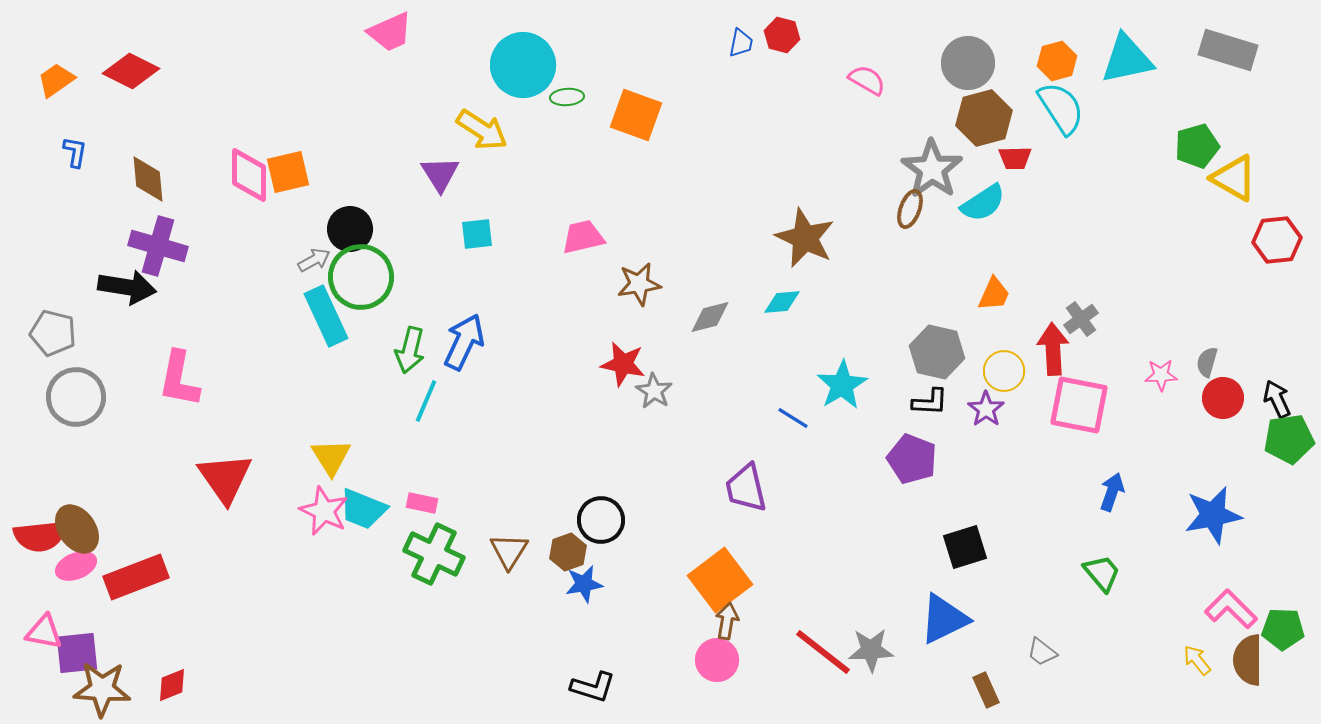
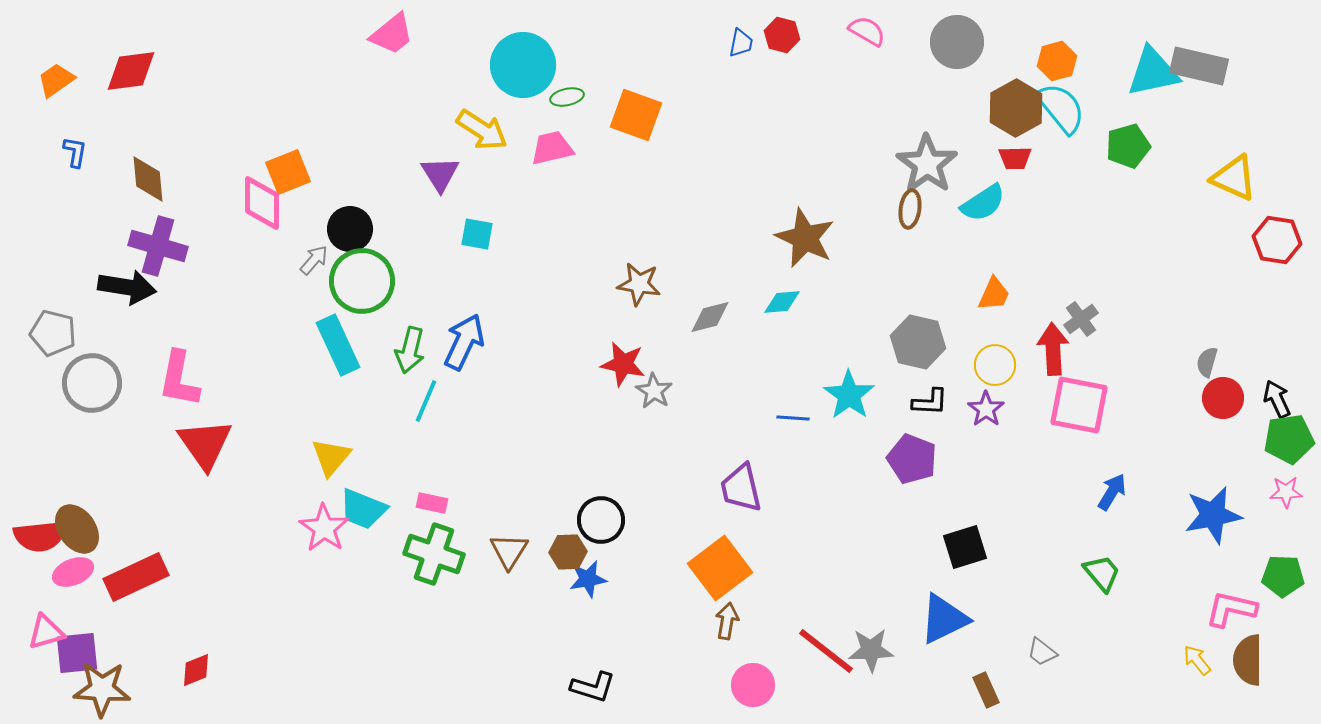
pink trapezoid at (390, 32): moved 2 px right, 2 px down; rotated 15 degrees counterclockwise
gray rectangle at (1228, 50): moved 29 px left, 16 px down; rotated 4 degrees counterclockwise
cyan triangle at (1127, 59): moved 26 px right, 13 px down
gray circle at (968, 63): moved 11 px left, 21 px up
red diamond at (131, 71): rotated 34 degrees counterclockwise
pink semicircle at (867, 80): moved 49 px up
green ellipse at (567, 97): rotated 8 degrees counterclockwise
cyan semicircle at (1061, 108): rotated 6 degrees counterclockwise
brown hexagon at (984, 118): moved 32 px right, 10 px up; rotated 14 degrees counterclockwise
green pentagon at (1197, 146): moved 69 px left
gray star at (932, 169): moved 5 px left, 5 px up
orange square at (288, 172): rotated 9 degrees counterclockwise
pink diamond at (249, 175): moved 13 px right, 28 px down
yellow triangle at (1234, 178): rotated 6 degrees counterclockwise
brown ellipse at (910, 209): rotated 12 degrees counterclockwise
cyan square at (477, 234): rotated 16 degrees clockwise
pink trapezoid at (583, 237): moved 31 px left, 89 px up
red hexagon at (1277, 240): rotated 15 degrees clockwise
gray arrow at (314, 260): rotated 20 degrees counterclockwise
green circle at (361, 277): moved 1 px right, 4 px down
brown star at (639, 284): rotated 18 degrees clockwise
cyan rectangle at (326, 316): moved 12 px right, 29 px down
gray hexagon at (937, 352): moved 19 px left, 10 px up
yellow circle at (1004, 371): moved 9 px left, 6 px up
pink star at (1161, 375): moved 125 px right, 117 px down
cyan star at (842, 385): moved 7 px right, 10 px down; rotated 6 degrees counterclockwise
gray circle at (76, 397): moved 16 px right, 14 px up
blue line at (793, 418): rotated 28 degrees counterclockwise
yellow triangle at (331, 457): rotated 12 degrees clockwise
red triangle at (225, 478): moved 20 px left, 34 px up
purple trapezoid at (746, 488): moved 5 px left
blue arrow at (1112, 492): rotated 12 degrees clockwise
pink rectangle at (422, 503): moved 10 px right
pink star at (324, 511): moved 17 px down; rotated 9 degrees clockwise
brown hexagon at (568, 552): rotated 18 degrees clockwise
green cross at (434, 554): rotated 6 degrees counterclockwise
pink ellipse at (76, 566): moved 3 px left, 6 px down
red rectangle at (136, 577): rotated 4 degrees counterclockwise
orange square at (720, 580): moved 12 px up
blue star at (584, 584): moved 4 px right, 5 px up
pink L-shape at (1231, 609): rotated 32 degrees counterclockwise
green pentagon at (1283, 629): moved 53 px up
pink triangle at (44, 632): moved 2 px right; rotated 27 degrees counterclockwise
red line at (823, 652): moved 3 px right, 1 px up
pink circle at (717, 660): moved 36 px right, 25 px down
red diamond at (172, 685): moved 24 px right, 15 px up
